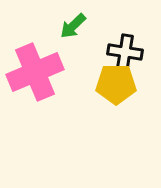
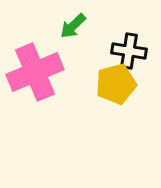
black cross: moved 4 px right, 1 px up
yellow pentagon: rotated 15 degrees counterclockwise
